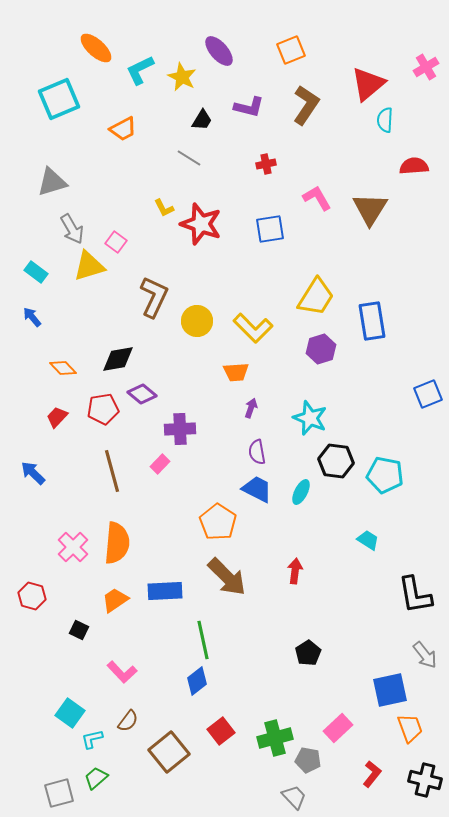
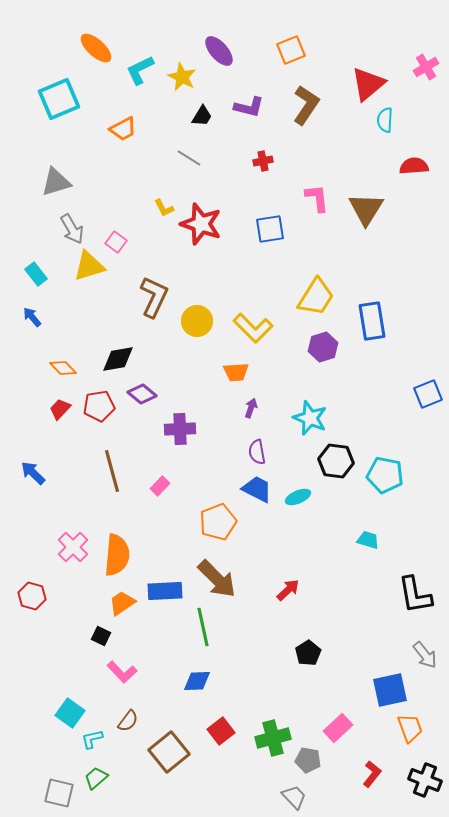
black trapezoid at (202, 120): moved 4 px up
red cross at (266, 164): moved 3 px left, 3 px up
gray triangle at (52, 182): moved 4 px right
pink L-shape at (317, 198): rotated 24 degrees clockwise
brown triangle at (370, 209): moved 4 px left
cyan rectangle at (36, 272): moved 2 px down; rotated 15 degrees clockwise
purple hexagon at (321, 349): moved 2 px right, 2 px up
red pentagon at (103, 409): moved 4 px left, 3 px up
red trapezoid at (57, 417): moved 3 px right, 8 px up
pink rectangle at (160, 464): moved 22 px down
cyan ellipse at (301, 492): moved 3 px left, 5 px down; rotated 40 degrees clockwise
orange pentagon at (218, 522): rotated 18 degrees clockwise
cyan trapezoid at (368, 540): rotated 15 degrees counterclockwise
orange semicircle at (117, 543): moved 12 px down
red arrow at (295, 571): moved 7 px left, 19 px down; rotated 40 degrees clockwise
brown arrow at (227, 577): moved 10 px left, 2 px down
orange trapezoid at (115, 600): moved 7 px right, 3 px down
black square at (79, 630): moved 22 px right, 6 px down
green line at (203, 640): moved 13 px up
blue diamond at (197, 681): rotated 36 degrees clockwise
green cross at (275, 738): moved 2 px left
black cross at (425, 780): rotated 8 degrees clockwise
gray square at (59, 793): rotated 28 degrees clockwise
